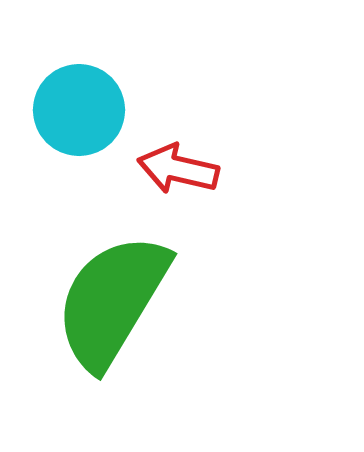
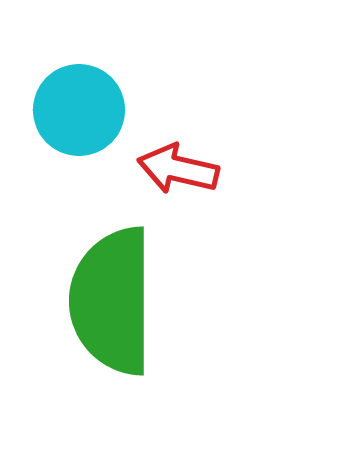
green semicircle: rotated 31 degrees counterclockwise
